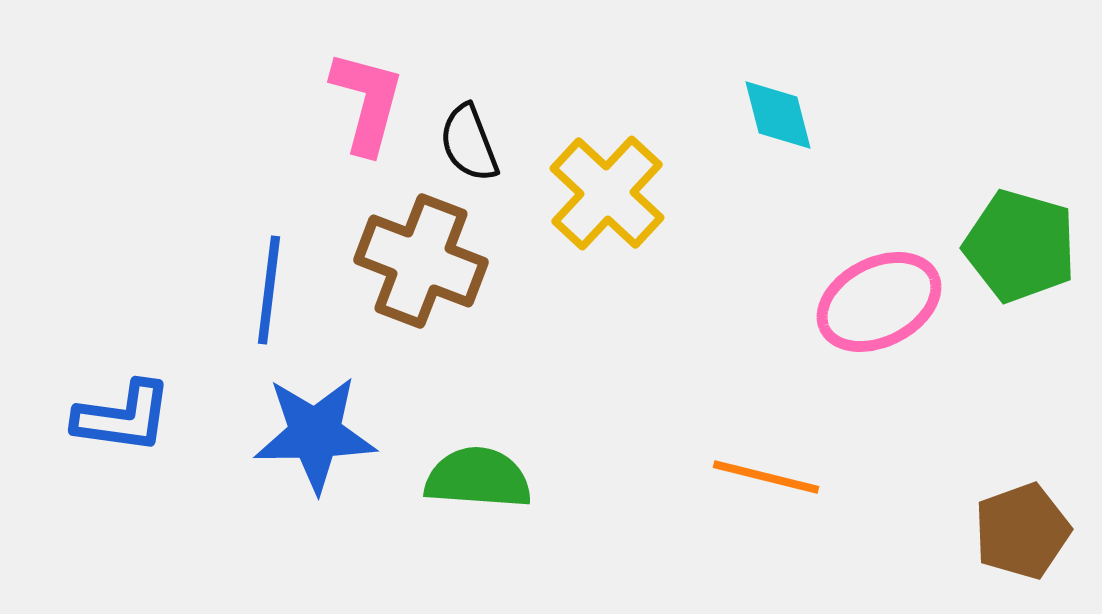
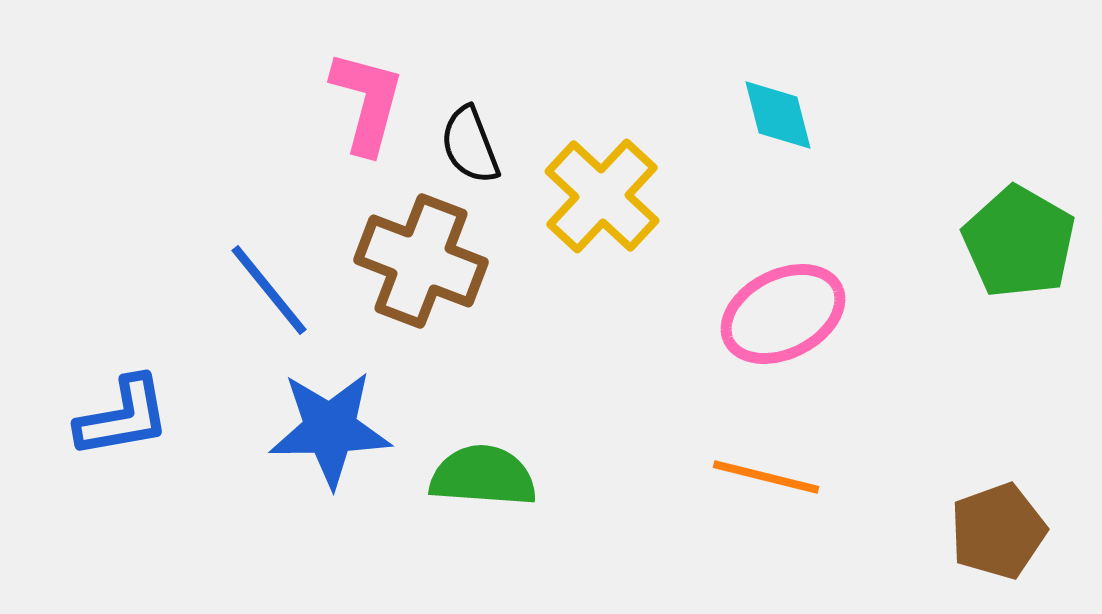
black semicircle: moved 1 px right, 2 px down
yellow cross: moved 5 px left, 3 px down
green pentagon: moved 1 px left, 4 px up; rotated 14 degrees clockwise
blue line: rotated 46 degrees counterclockwise
pink ellipse: moved 96 px left, 12 px down
blue L-shape: rotated 18 degrees counterclockwise
blue star: moved 15 px right, 5 px up
green semicircle: moved 5 px right, 2 px up
brown pentagon: moved 24 px left
